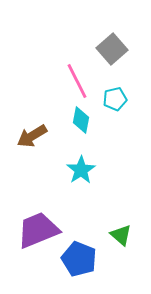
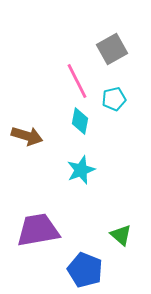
gray square: rotated 12 degrees clockwise
cyan pentagon: moved 1 px left
cyan diamond: moved 1 px left, 1 px down
brown arrow: moved 5 px left; rotated 132 degrees counterclockwise
cyan star: rotated 12 degrees clockwise
purple trapezoid: rotated 12 degrees clockwise
blue pentagon: moved 6 px right, 11 px down
